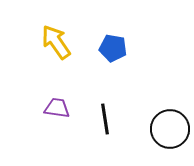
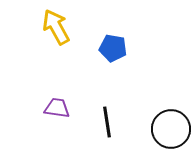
yellow arrow: moved 15 px up; rotated 6 degrees clockwise
black line: moved 2 px right, 3 px down
black circle: moved 1 px right
